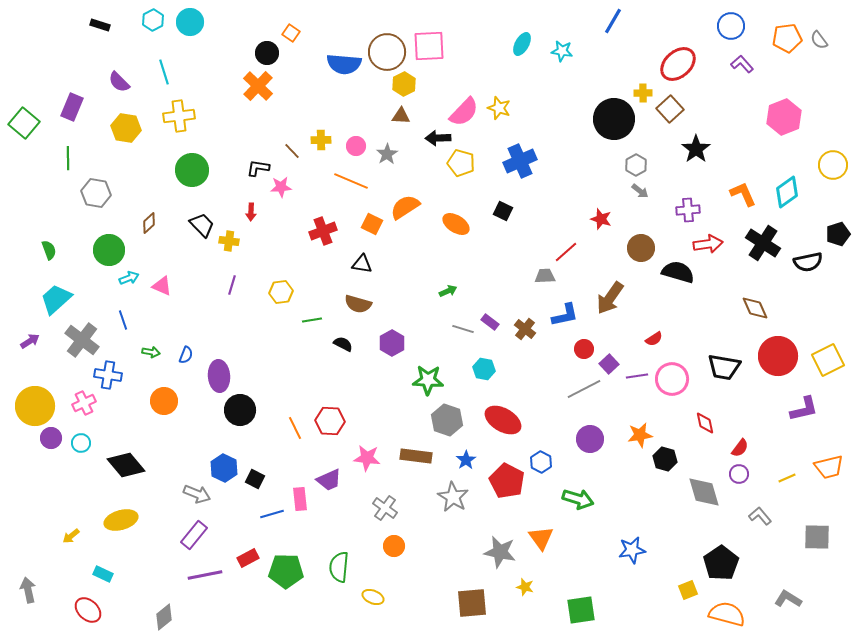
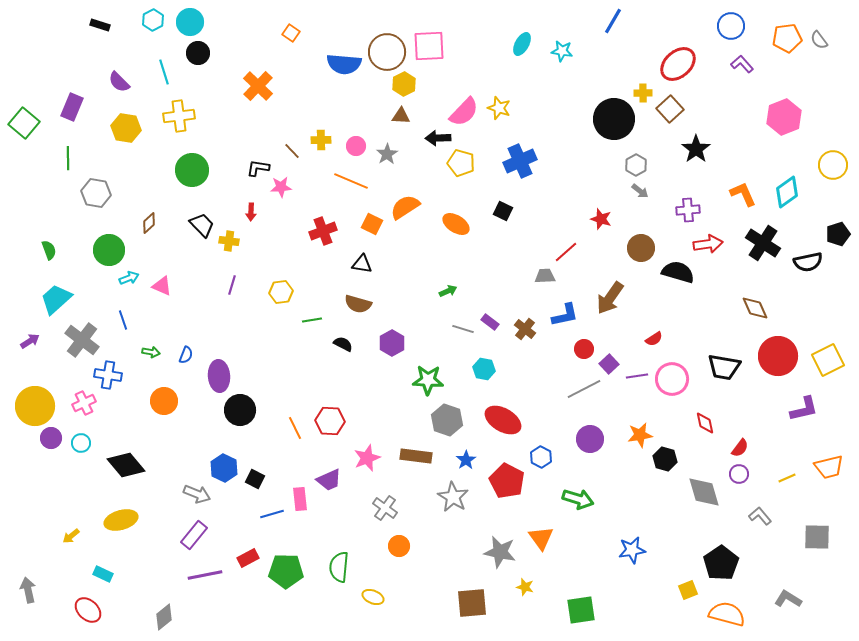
black circle at (267, 53): moved 69 px left
pink star at (367, 458): rotated 28 degrees counterclockwise
blue hexagon at (541, 462): moved 5 px up
orange circle at (394, 546): moved 5 px right
